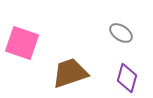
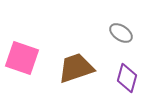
pink square: moved 15 px down
brown trapezoid: moved 6 px right, 5 px up
